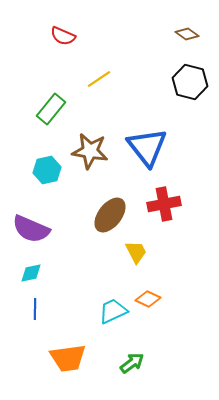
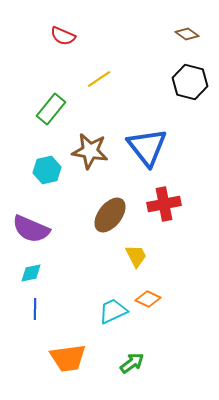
yellow trapezoid: moved 4 px down
